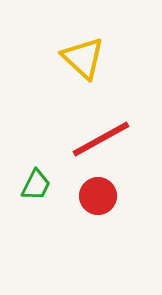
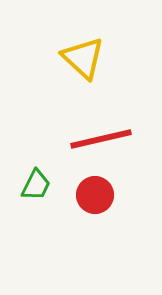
red line: rotated 16 degrees clockwise
red circle: moved 3 px left, 1 px up
